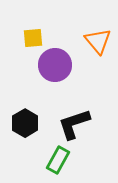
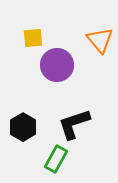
orange triangle: moved 2 px right, 1 px up
purple circle: moved 2 px right
black hexagon: moved 2 px left, 4 px down
green rectangle: moved 2 px left, 1 px up
